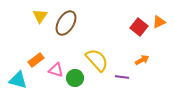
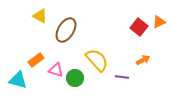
yellow triangle: rotated 35 degrees counterclockwise
brown ellipse: moved 7 px down
orange arrow: moved 1 px right
